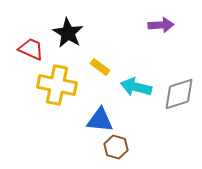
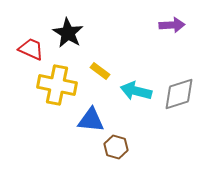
purple arrow: moved 11 px right
yellow rectangle: moved 4 px down
cyan arrow: moved 4 px down
blue triangle: moved 9 px left
